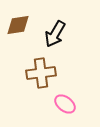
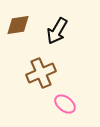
black arrow: moved 2 px right, 3 px up
brown cross: rotated 16 degrees counterclockwise
